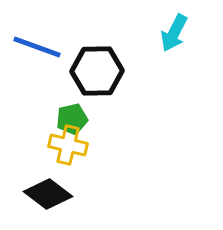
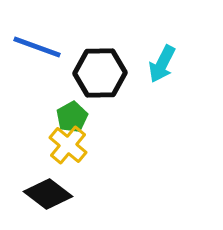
cyan arrow: moved 12 px left, 31 px down
black hexagon: moved 3 px right, 2 px down
green pentagon: moved 2 px up; rotated 16 degrees counterclockwise
yellow cross: rotated 27 degrees clockwise
